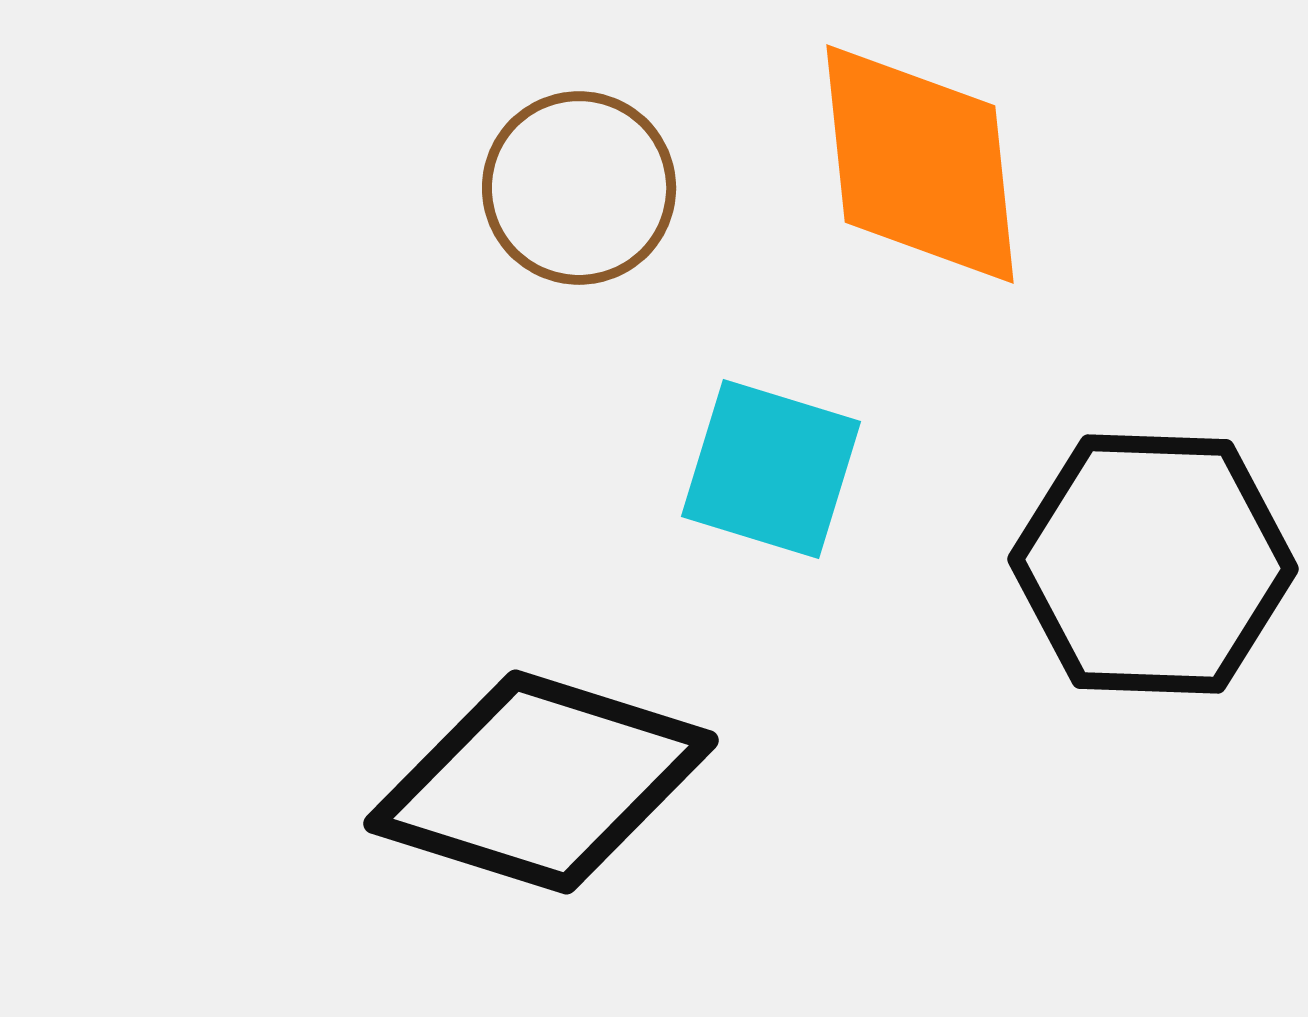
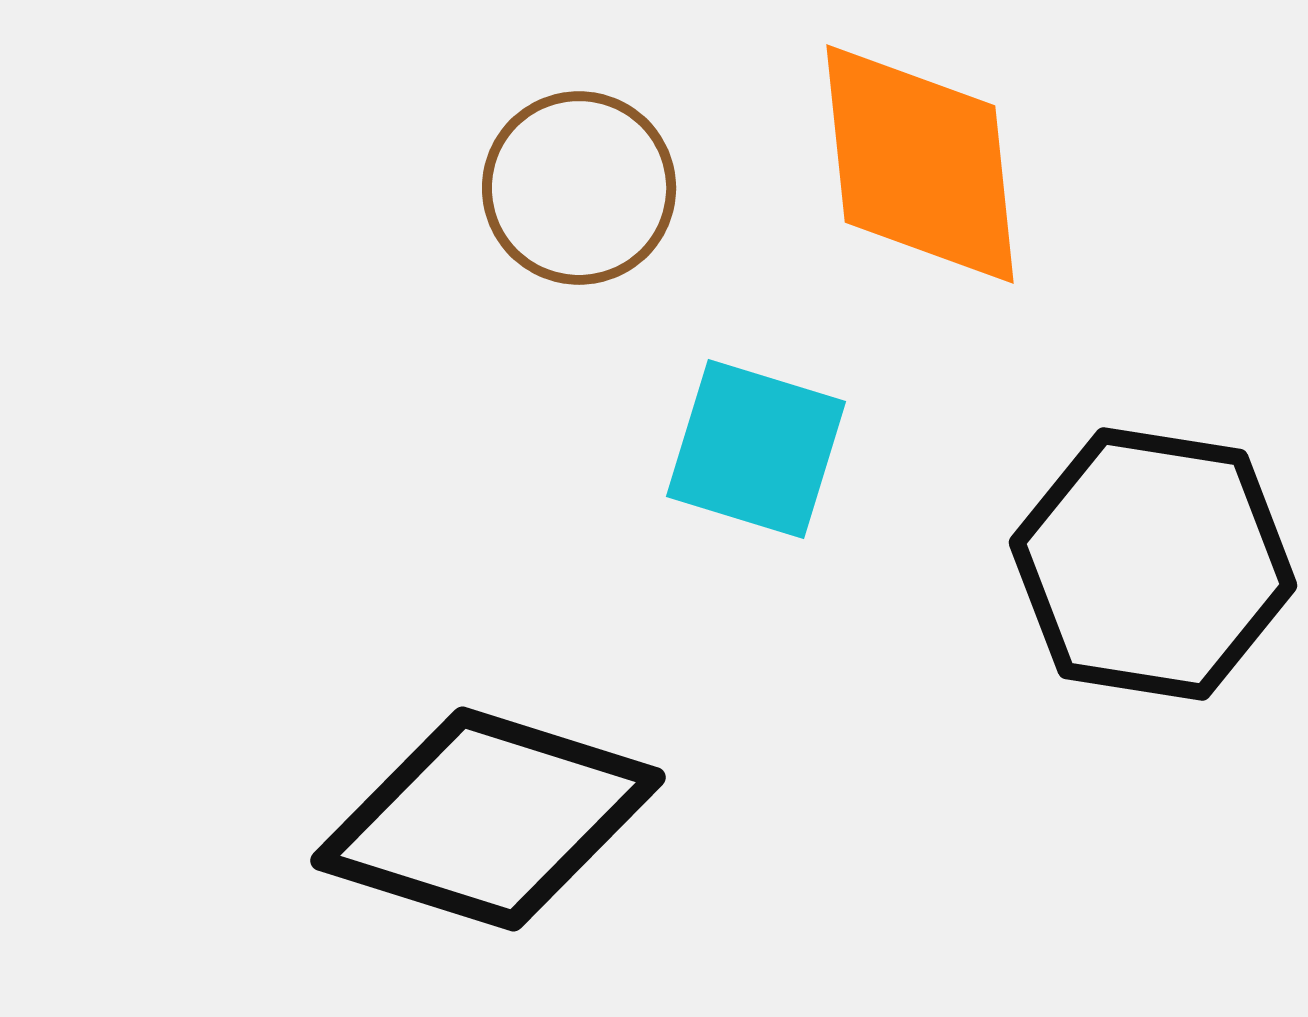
cyan square: moved 15 px left, 20 px up
black hexagon: rotated 7 degrees clockwise
black diamond: moved 53 px left, 37 px down
